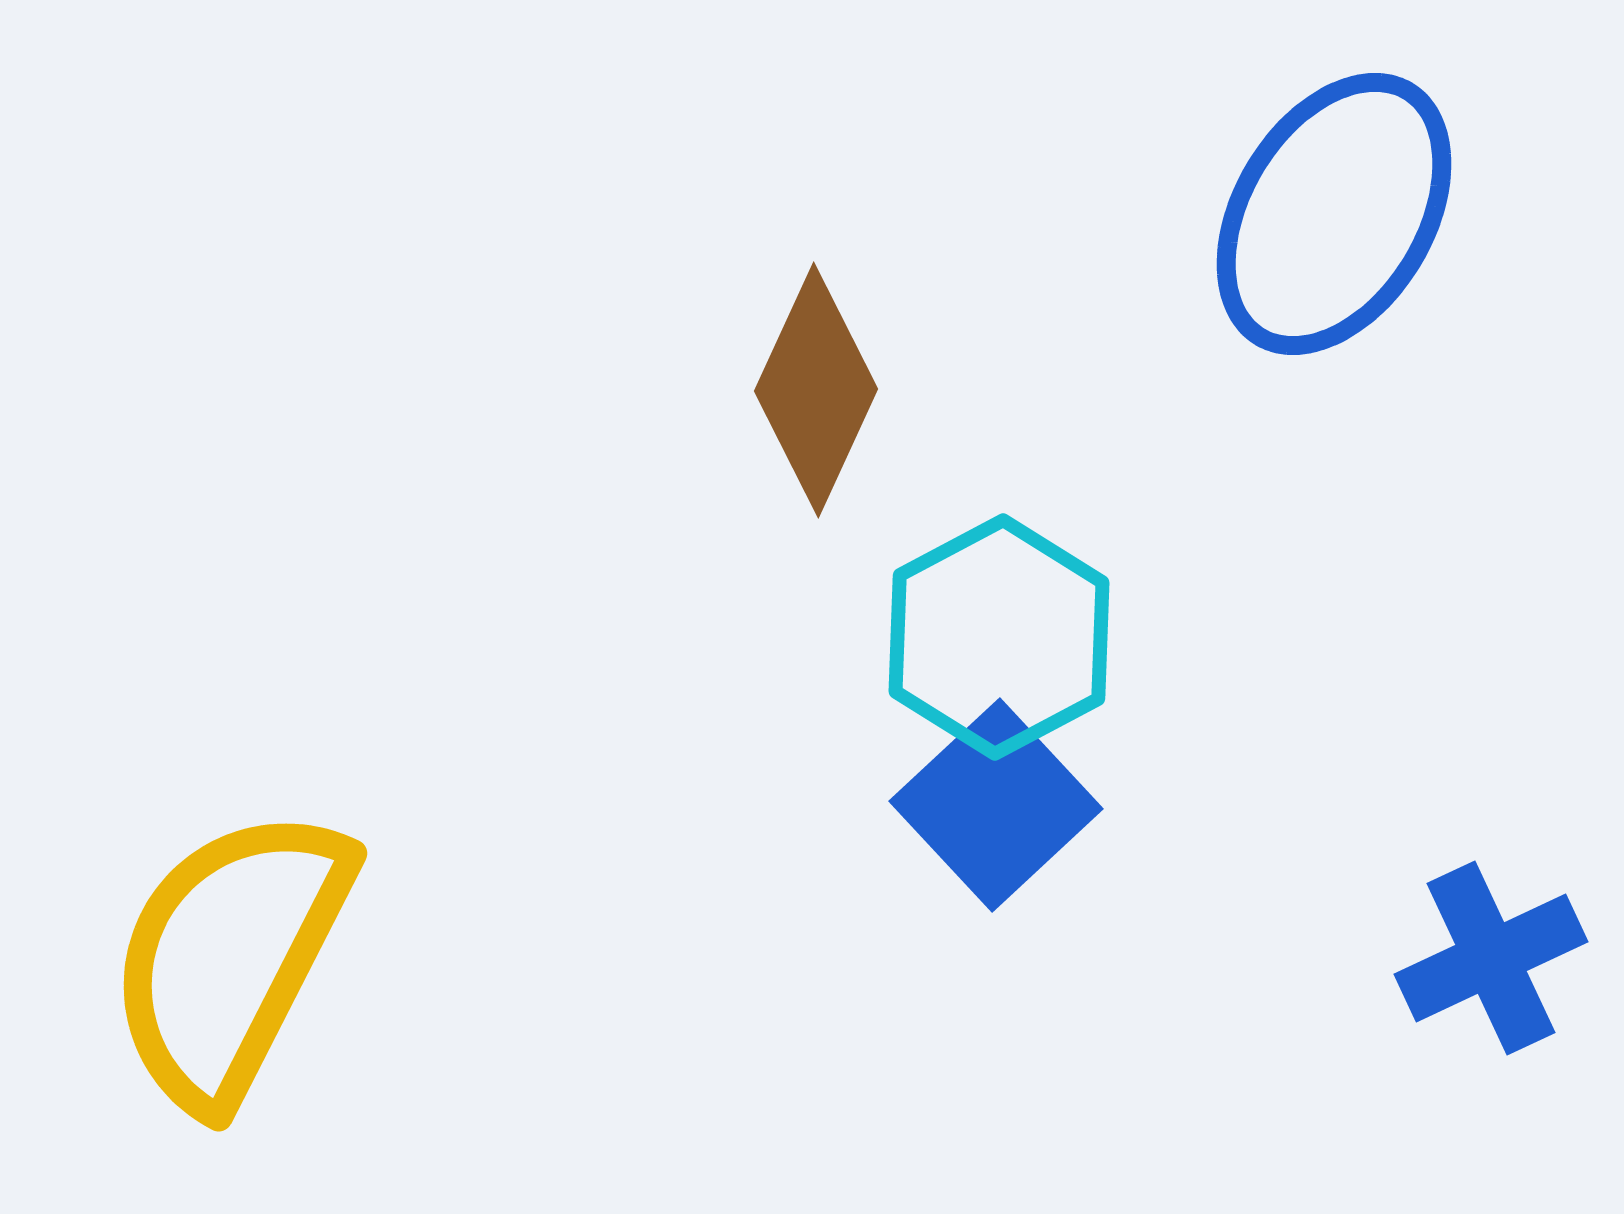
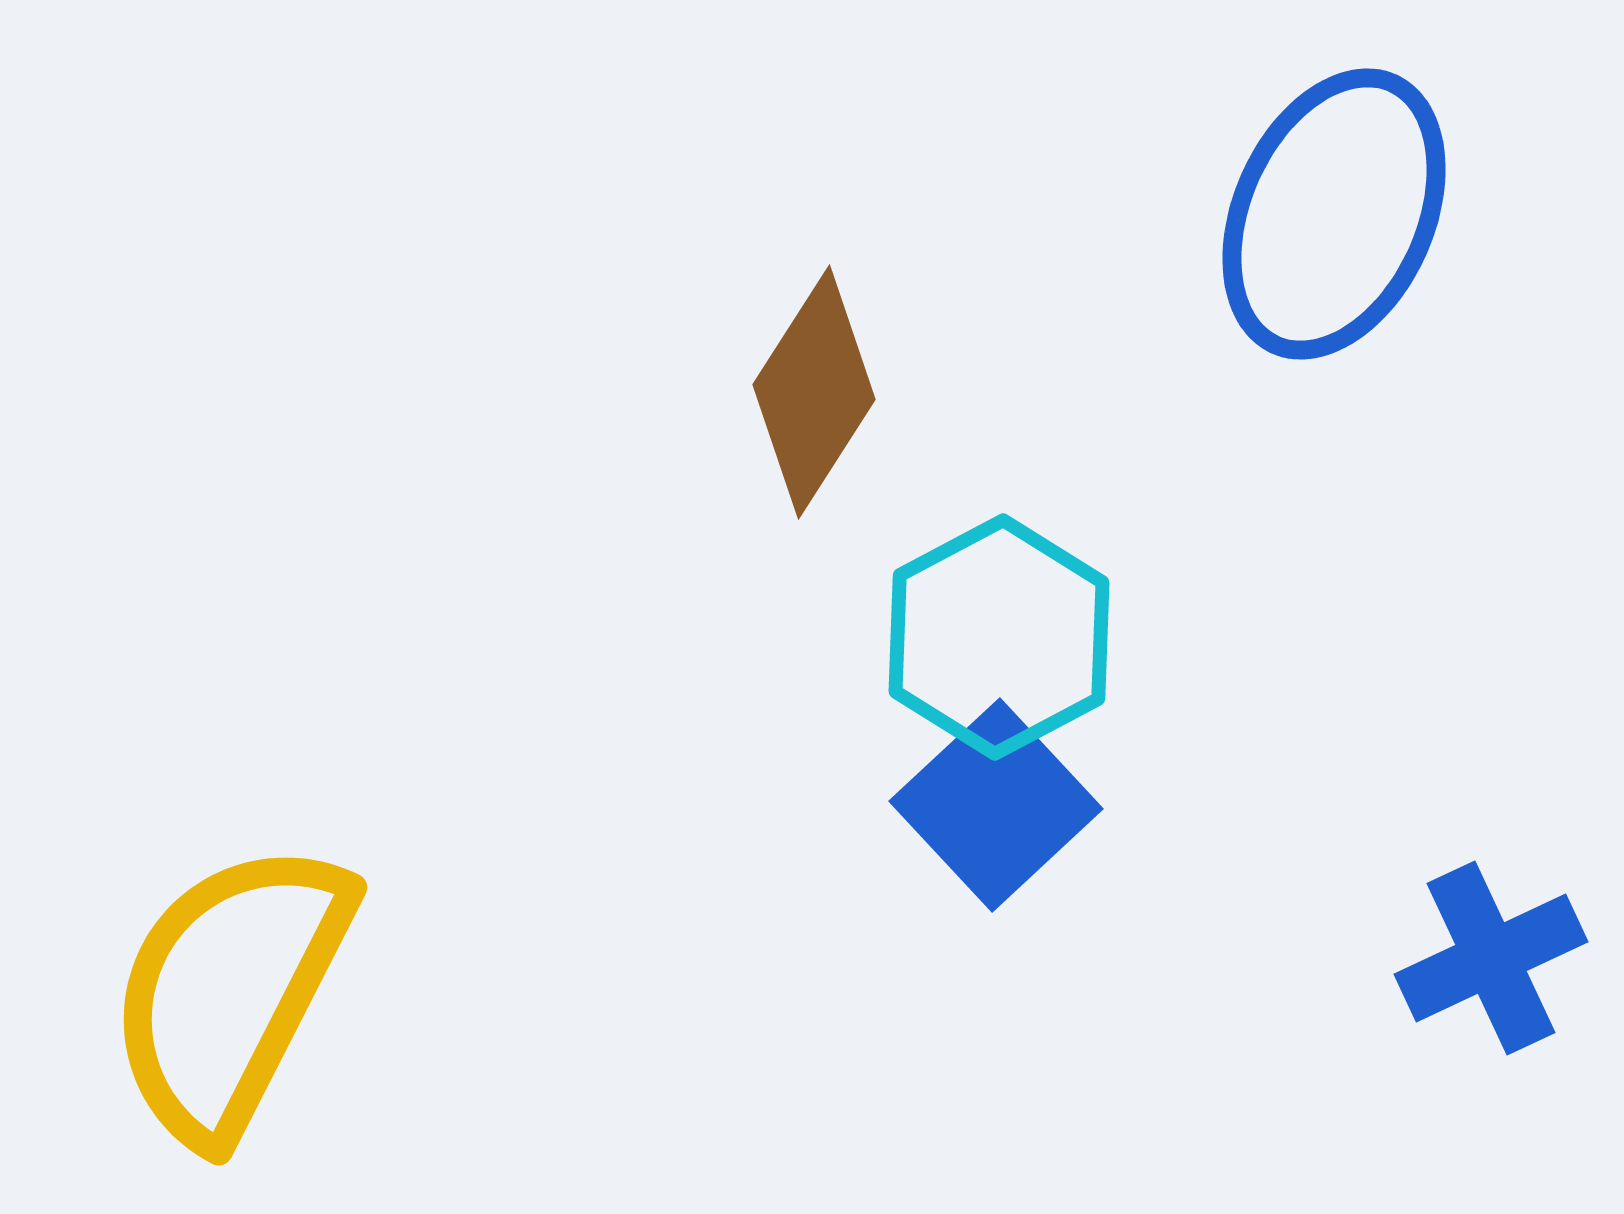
blue ellipse: rotated 7 degrees counterclockwise
brown diamond: moved 2 px left, 2 px down; rotated 8 degrees clockwise
yellow semicircle: moved 34 px down
